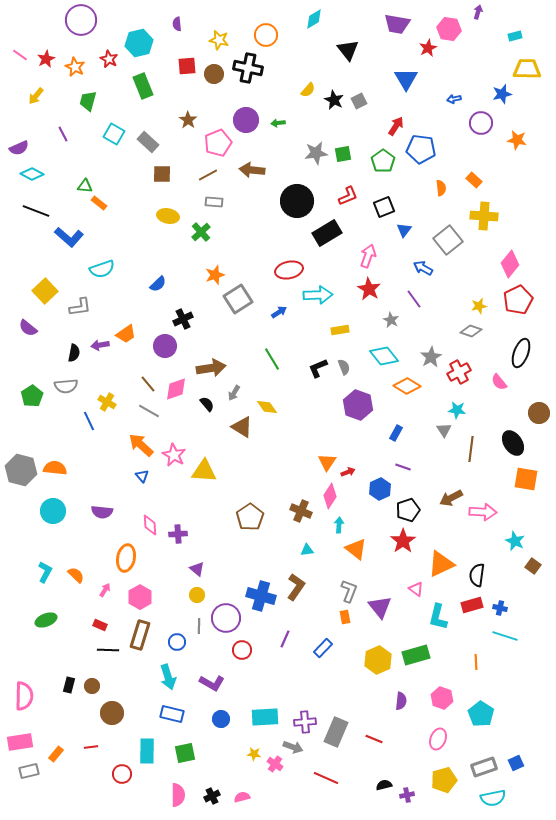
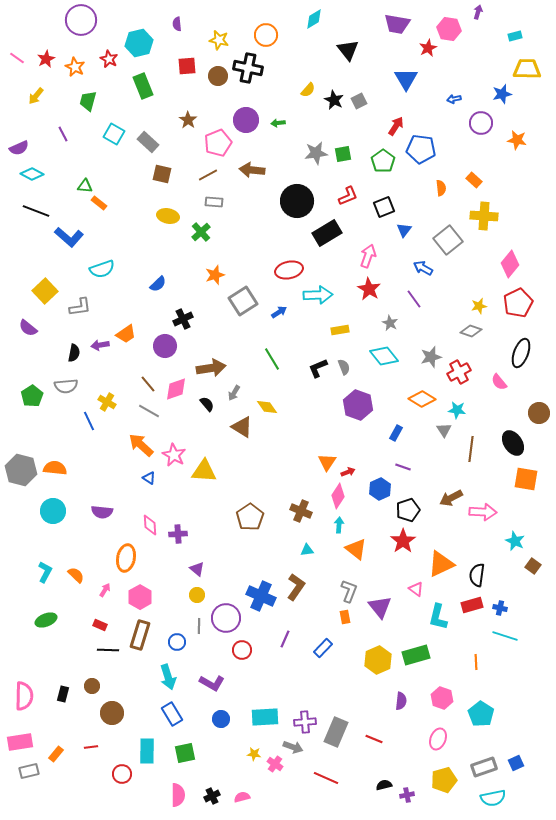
pink line at (20, 55): moved 3 px left, 3 px down
brown circle at (214, 74): moved 4 px right, 2 px down
brown square at (162, 174): rotated 12 degrees clockwise
gray square at (238, 299): moved 5 px right, 2 px down
red pentagon at (518, 300): moved 3 px down
gray star at (391, 320): moved 1 px left, 3 px down
gray star at (431, 357): rotated 15 degrees clockwise
orange diamond at (407, 386): moved 15 px right, 13 px down
blue triangle at (142, 476): moved 7 px right, 2 px down; rotated 16 degrees counterclockwise
pink diamond at (330, 496): moved 8 px right
blue cross at (261, 596): rotated 8 degrees clockwise
black rectangle at (69, 685): moved 6 px left, 9 px down
blue rectangle at (172, 714): rotated 45 degrees clockwise
